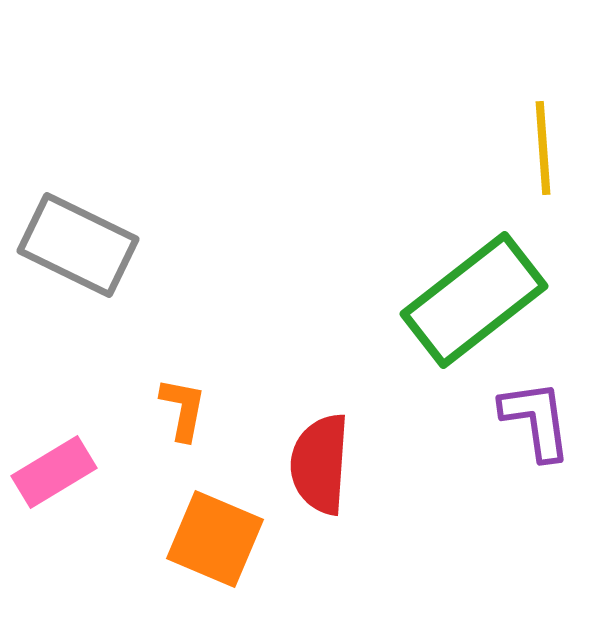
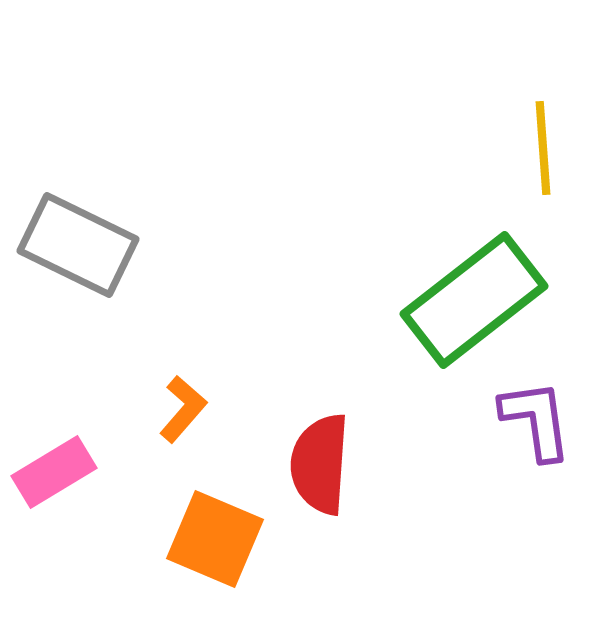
orange L-shape: rotated 30 degrees clockwise
